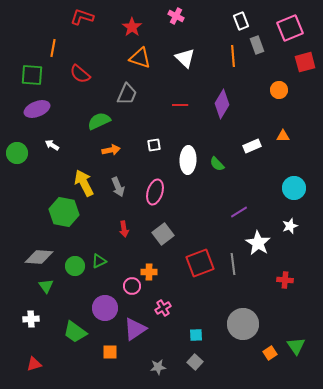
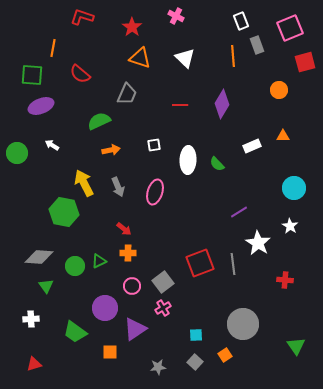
purple ellipse at (37, 109): moved 4 px right, 3 px up
white star at (290, 226): rotated 21 degrees counterclockwise
red arrow at (124, 229): rotated 42 degrees counterclockwise
gray square at (163, 234): moved 48 px down
orange cross at (149, 272): moved 21 px left, 19 px up
orange square at (270, 353): moved 45 px left, 2 px down
